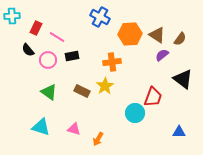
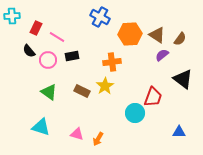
black semicircle: moved 1 px right, 1 px down
pink triangle: moved 3 px right, 5 px down
